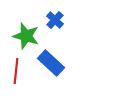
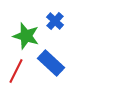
blue cross: moved 1 px down
red line: rotated 20 degrees clockwise
